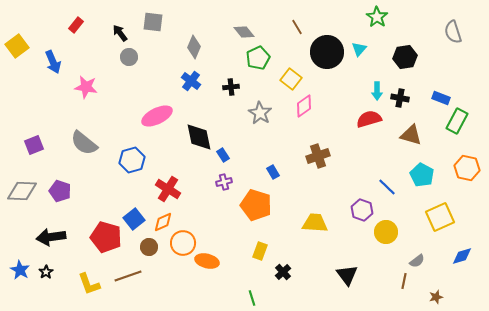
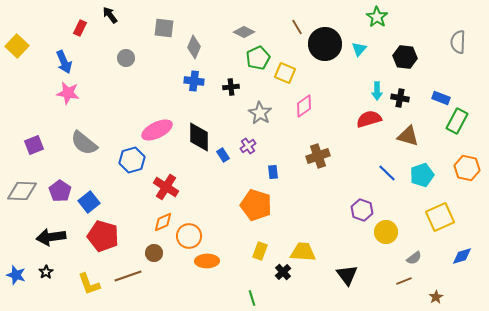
gray square at (153, 22): moved 11 px right, 6 px down
red rectangle at (76, 25): moved 4 px right, 3 px down; rotated 14 degrees counterclockwise
gray diamond at (244, 32): rotated 25 degrees counterclockwise
gray semicircle at (453, 32): moved 5 px right, 10 px down; rotated 20 degrees clockwise
black arrow at (120, 33): moved 10 px left, 18 px up
yellow square at (17, 46): rotated 10 degrees counterclockwise
black circle at (327, 52): moved 2 px left, 8 px up
gray circle at (129, 57): moved 3 px left, 1 px down
black hexagon at (405, 57): rotated 15 degrees clockwise
blue arrow at (53, 62): moved 11 px right
yellow square at (291, 79): moved 6 px left, 6 px up; rotated 15 degrees counterclockwise
blue cross at (191, 81): moved 3 px right; rotated 30 degrees counterclockwise
pink star at (86, 87): moved 18 px left, 6 px down
pink ellipse at (157, 116): moved 14 px down
brown triangle at (411, 135): moved 3 px left, 1 px down
black diamond at (199, 137): rotated 12 degrees clockwise
blue rectangle at (273, 172): rotated 24 degrees clockwise
cyan pentagon at (422, 175): rotated 25 degrees clockwise
purple cross at (224, 182): moved 24 px right, 36 px up; rotated 21 degrees counterclockwise
blue line at (387, 187): moved 14 px up
red cross at (168, 189): moved 2 px left, 2 px up
purple pentagon at (60, 191): rotated 15 degrees clockwise
blue square at (134, 219): moved 45 px left, 17 px up
yellow trapezoid at (315, 223): moved 12 px left, 29 px down
red pentagon at (106, 237): moved 3 px left, 1 px up
orange circle at (183, 243): moved 6 px right, 7 px up
brown circle at (149, 247): moved 5 px right, 6 px down
orange ellipse at (207, 261): rotated 15 degrees counterclockwise
gray semicircle at (417, 261): moved 3 px left, 3 px up
blue star at (20, 270): moved 4 px left, 5 px down; rotated 12 degrees counterclockwise
brown line at (404, 281): rotated 56 degrees clockwise
brown star at (436, 297): rotated 16 degrees counterclockwise
